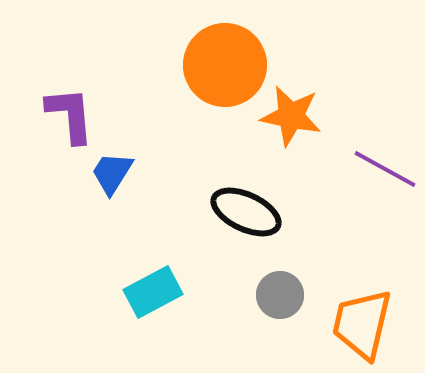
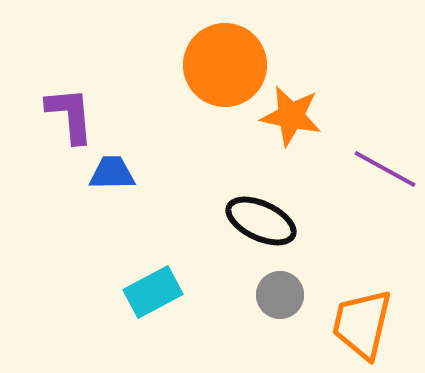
blue trapezoid: rotated 57 degrees clockwise
black ellipse: moved 15 px right, 9 px down
